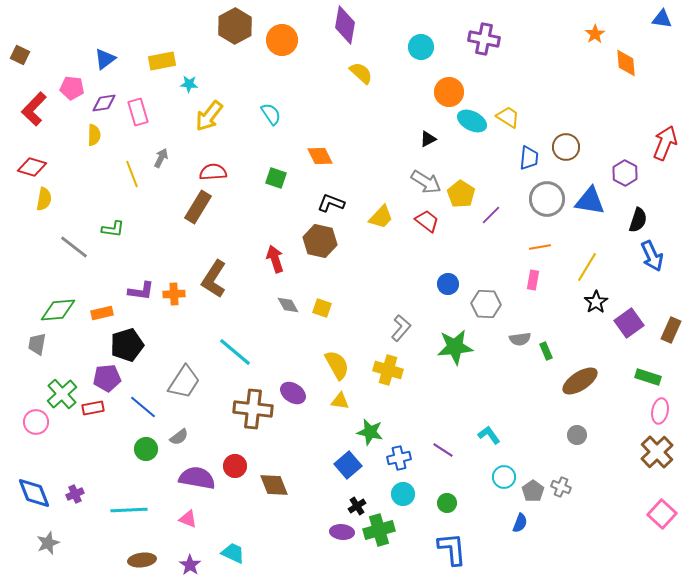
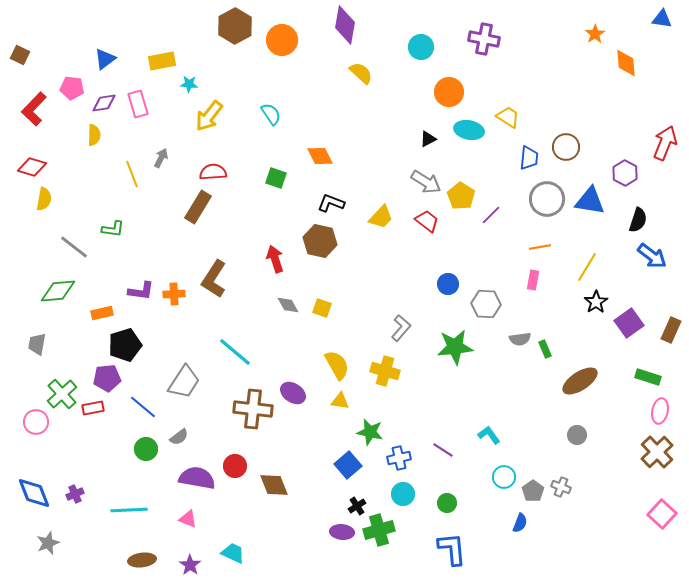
pink rectangle at (138, 112): moved 8 px up
cyan ellipse at (472, 121): moved 3 px left, 9 px down; rotated 16 degrees counterclockwise
yellow pentagon at (461, 194): moved 2 px down
blue arrow at (652, 256): rotated 28 degrees counterclockwise
green diamond at (58, 310): moved 19 px up
black pentagon at (127, 345): moved 2 px left
green rectangle at (546, 351): moved 1 px left, 2 px up
yellow cross at (388, 370): moved 3 px left, 1 px down
